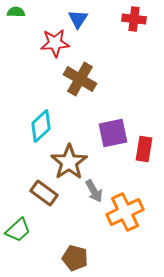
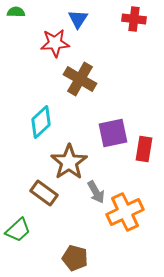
cyan diamond: moved 4 px up
gray arrow: moved 2 px right, 1 px down
